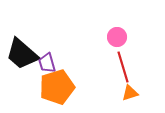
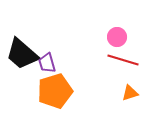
red line: moved 7 px up; rotated 56 degrees counterclockwise
orange pentagon: moved 2 px left, 4 px down
